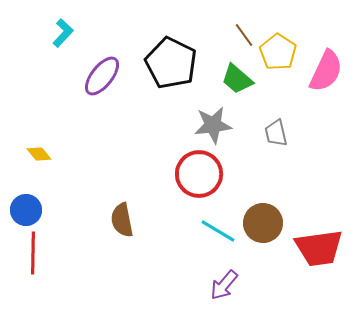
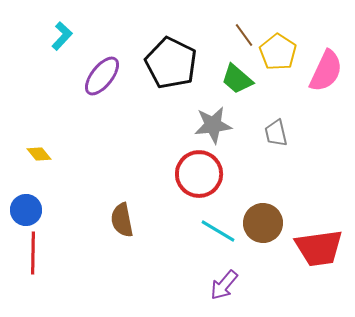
cyan L-shape: moved 1 px left, 3 px down
